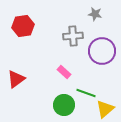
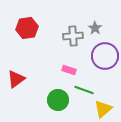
gray star: moved 14 px down; rotated 24 degrees clockwise
red hexagon: moved 4 px right, 2 px down
purple circle: moved 3 px right, 5 px down
pink rectangle: moved 5 px right, 2 px up; rotated 24 degrees counterclockwise
green line: moved 2 px left, 3 px up
green circle: moved 6 px left, 5 px up
yellow triangle: moved 2 px left
